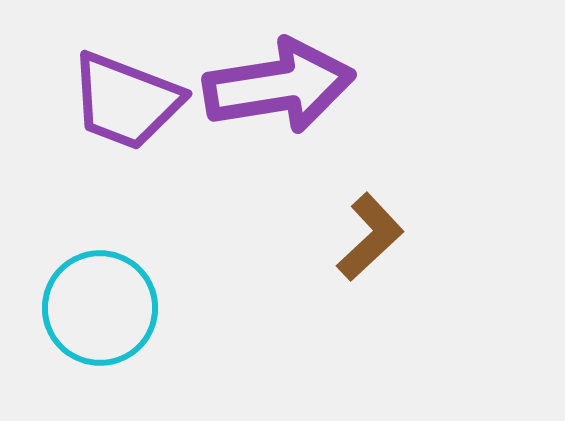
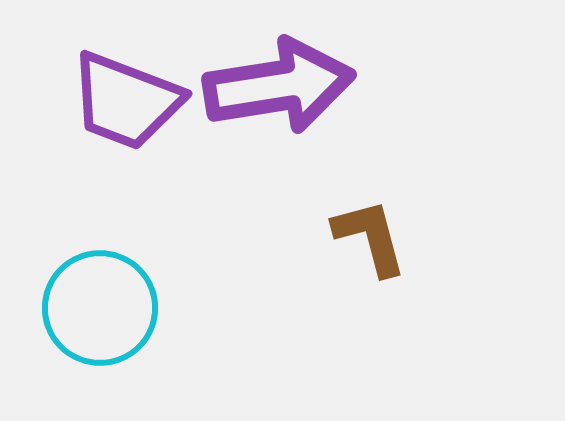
brown L-shape: rotated 62 degrees counterclockwise
